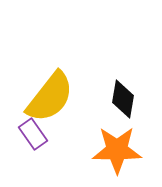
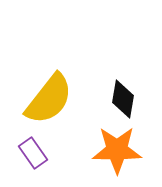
yellow semicircle: moved 1 px left, 2 px down
purple rectangle: moved 19 px down
